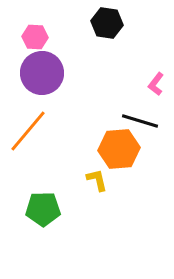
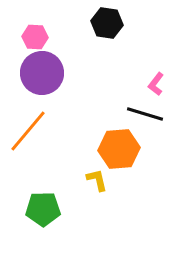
black line: moved 5 px right, 7 px up
